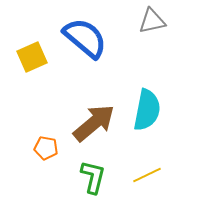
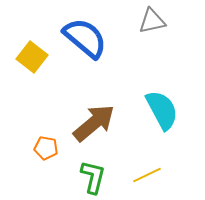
yellow square: rotated 28 degrees counterclockwise
cyan semicircle: moved 15 px right; rotated 39 degrees counterclockwise
